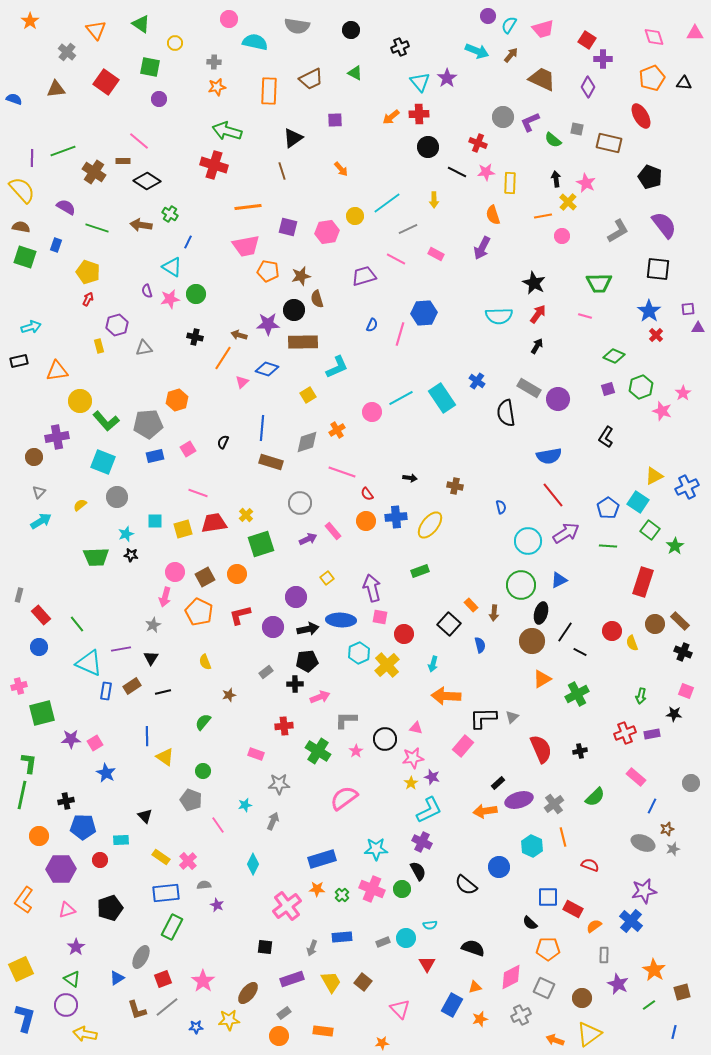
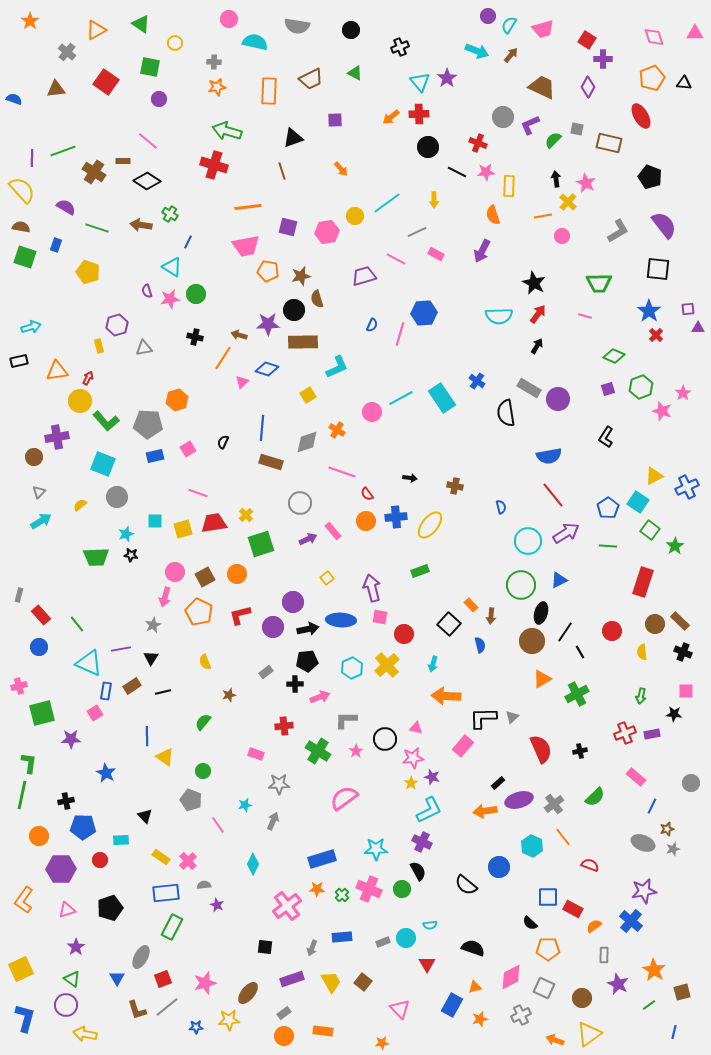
orange triangle at (96, 30): rotated 40 degrees clockwise
brown trapezoid at (542, 79): moved 8 px down
purple L-shape at (530, 122): moved 3 px down
black triangle at (293, 138): rotated 15 degrees clockwise
green semicircle at (553, 140): rotated 96 degrees clockwise
pink line at (139, 141): moved 9 px right
yellow rectangle at (510, 183): moved 1 px left, 3 px down
gray line at (408, 229): moved 9 px right, 3 px down
purple arrow at (482, 248): moved 3 px down
red arrow at (88, 299): moved 79 px down
gray pentagon at (148, 424): rotated 8 degrees clockwise
orange cross at (337, 430): rotated 28 degrees counterclockwise
cyan square at (103, 462): moved 2 px down
purple circle at (296, 597): moved 3 px left, 5 px down
brown arrow at (494, 613): moved 3 px left, 3 px down
yellow semicircle at (632, 643): moved 10 px right, 9 px down; rotated 14 degrees clockwise
black line at (580, 652): rotated 32 degrees clockwise
cyan hexagon at (359, 653): moved 7 px left, 15 px down
pink square at (686, 691): rotated 21 degrees counterclockwise
pink square at (95, 743): moved 30 px up
orange line at (563, 837): rotated 24 degrees counterclockwise
pink cross at (372, 889): moved 3 px left
blue triangle at (117, 978): rotated 28 degrees counterclockwise
pink star at (203, 981): moved 2 px right, 2 px down; rotated 20 degrees clockwise
orange circle at (279, 1036): moved 5 px right
